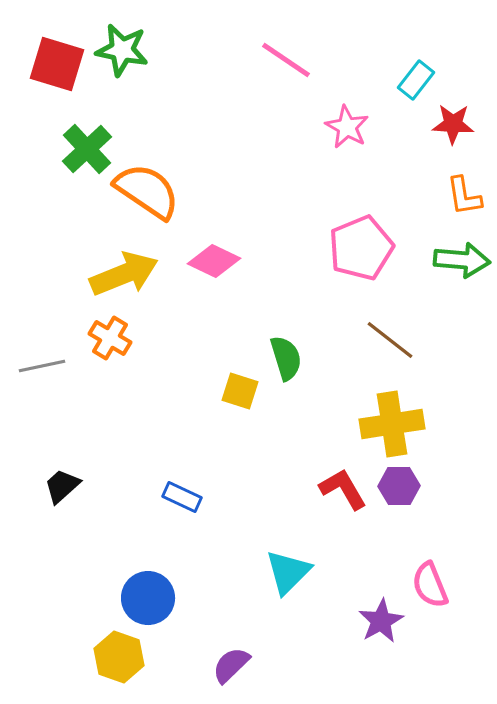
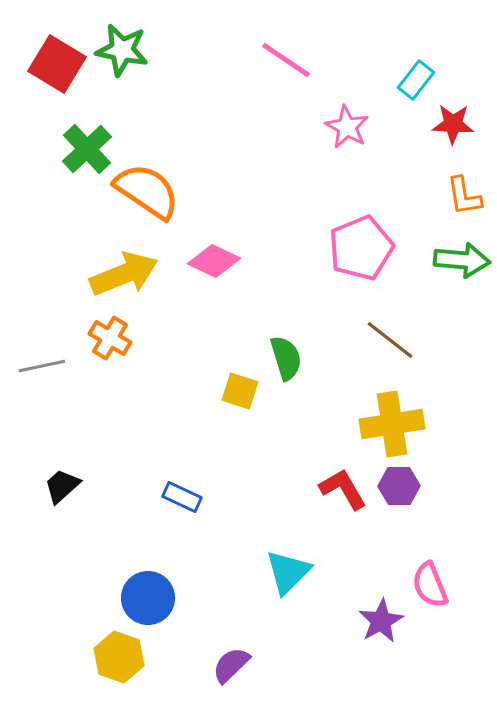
red square: rotated 14 degrees clockwise
